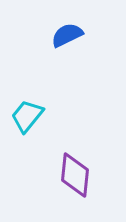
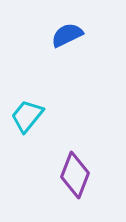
purple diamond: rotated 15 degrees clockwise
